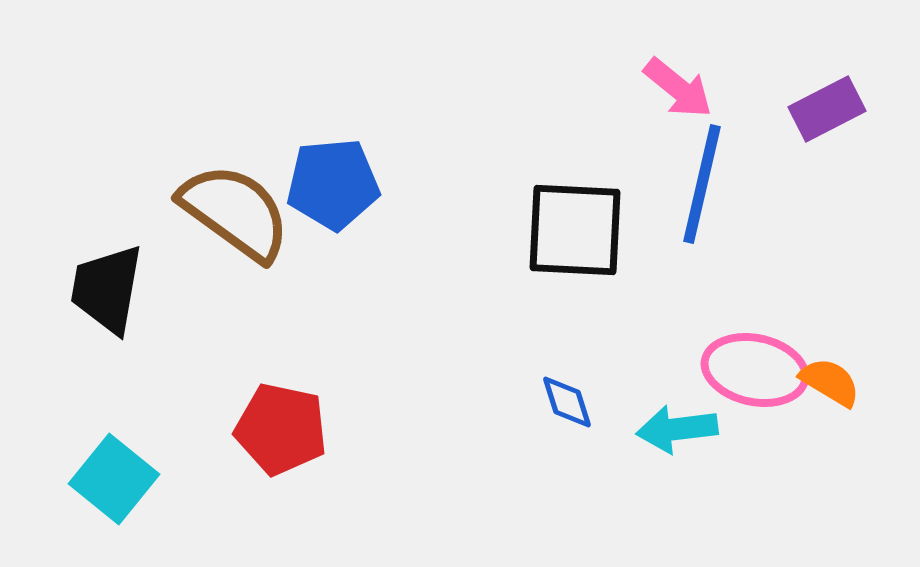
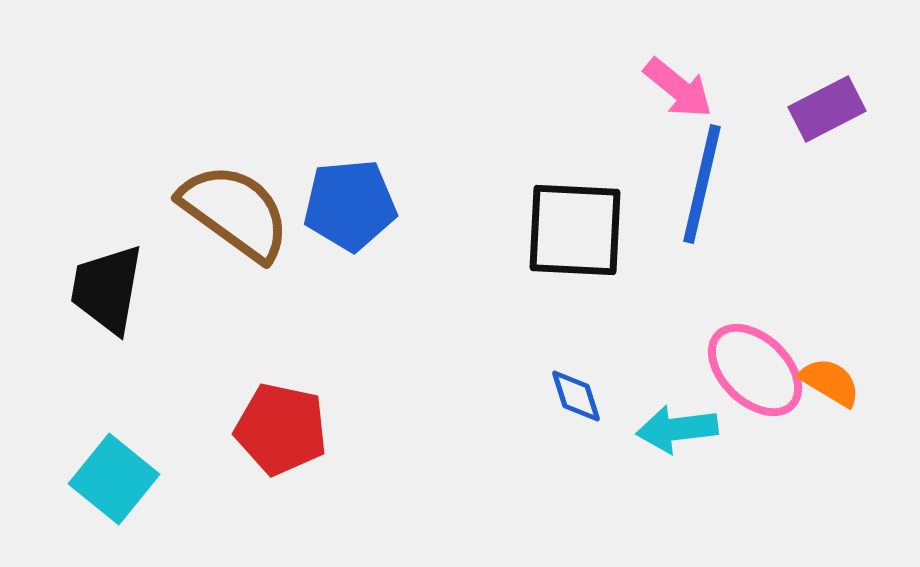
blue pentagon: moved 17 px right, 21 px down
pink ellipse: rotated 32 degrees clockwise
blue diamond: moved 9 px right, 6 px up
